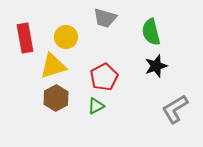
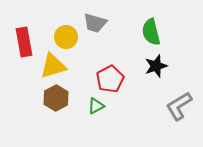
gray trapezoid: moved 10 px left, 5 px down
red rectangle: moved 1 px left, 4 px down
red pentagon: moved 6 px right, 2 px down
gray L-shape: moved 4 px right, 3 px up
